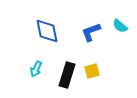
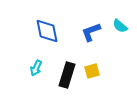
cyan arrow: moved 1 px up
